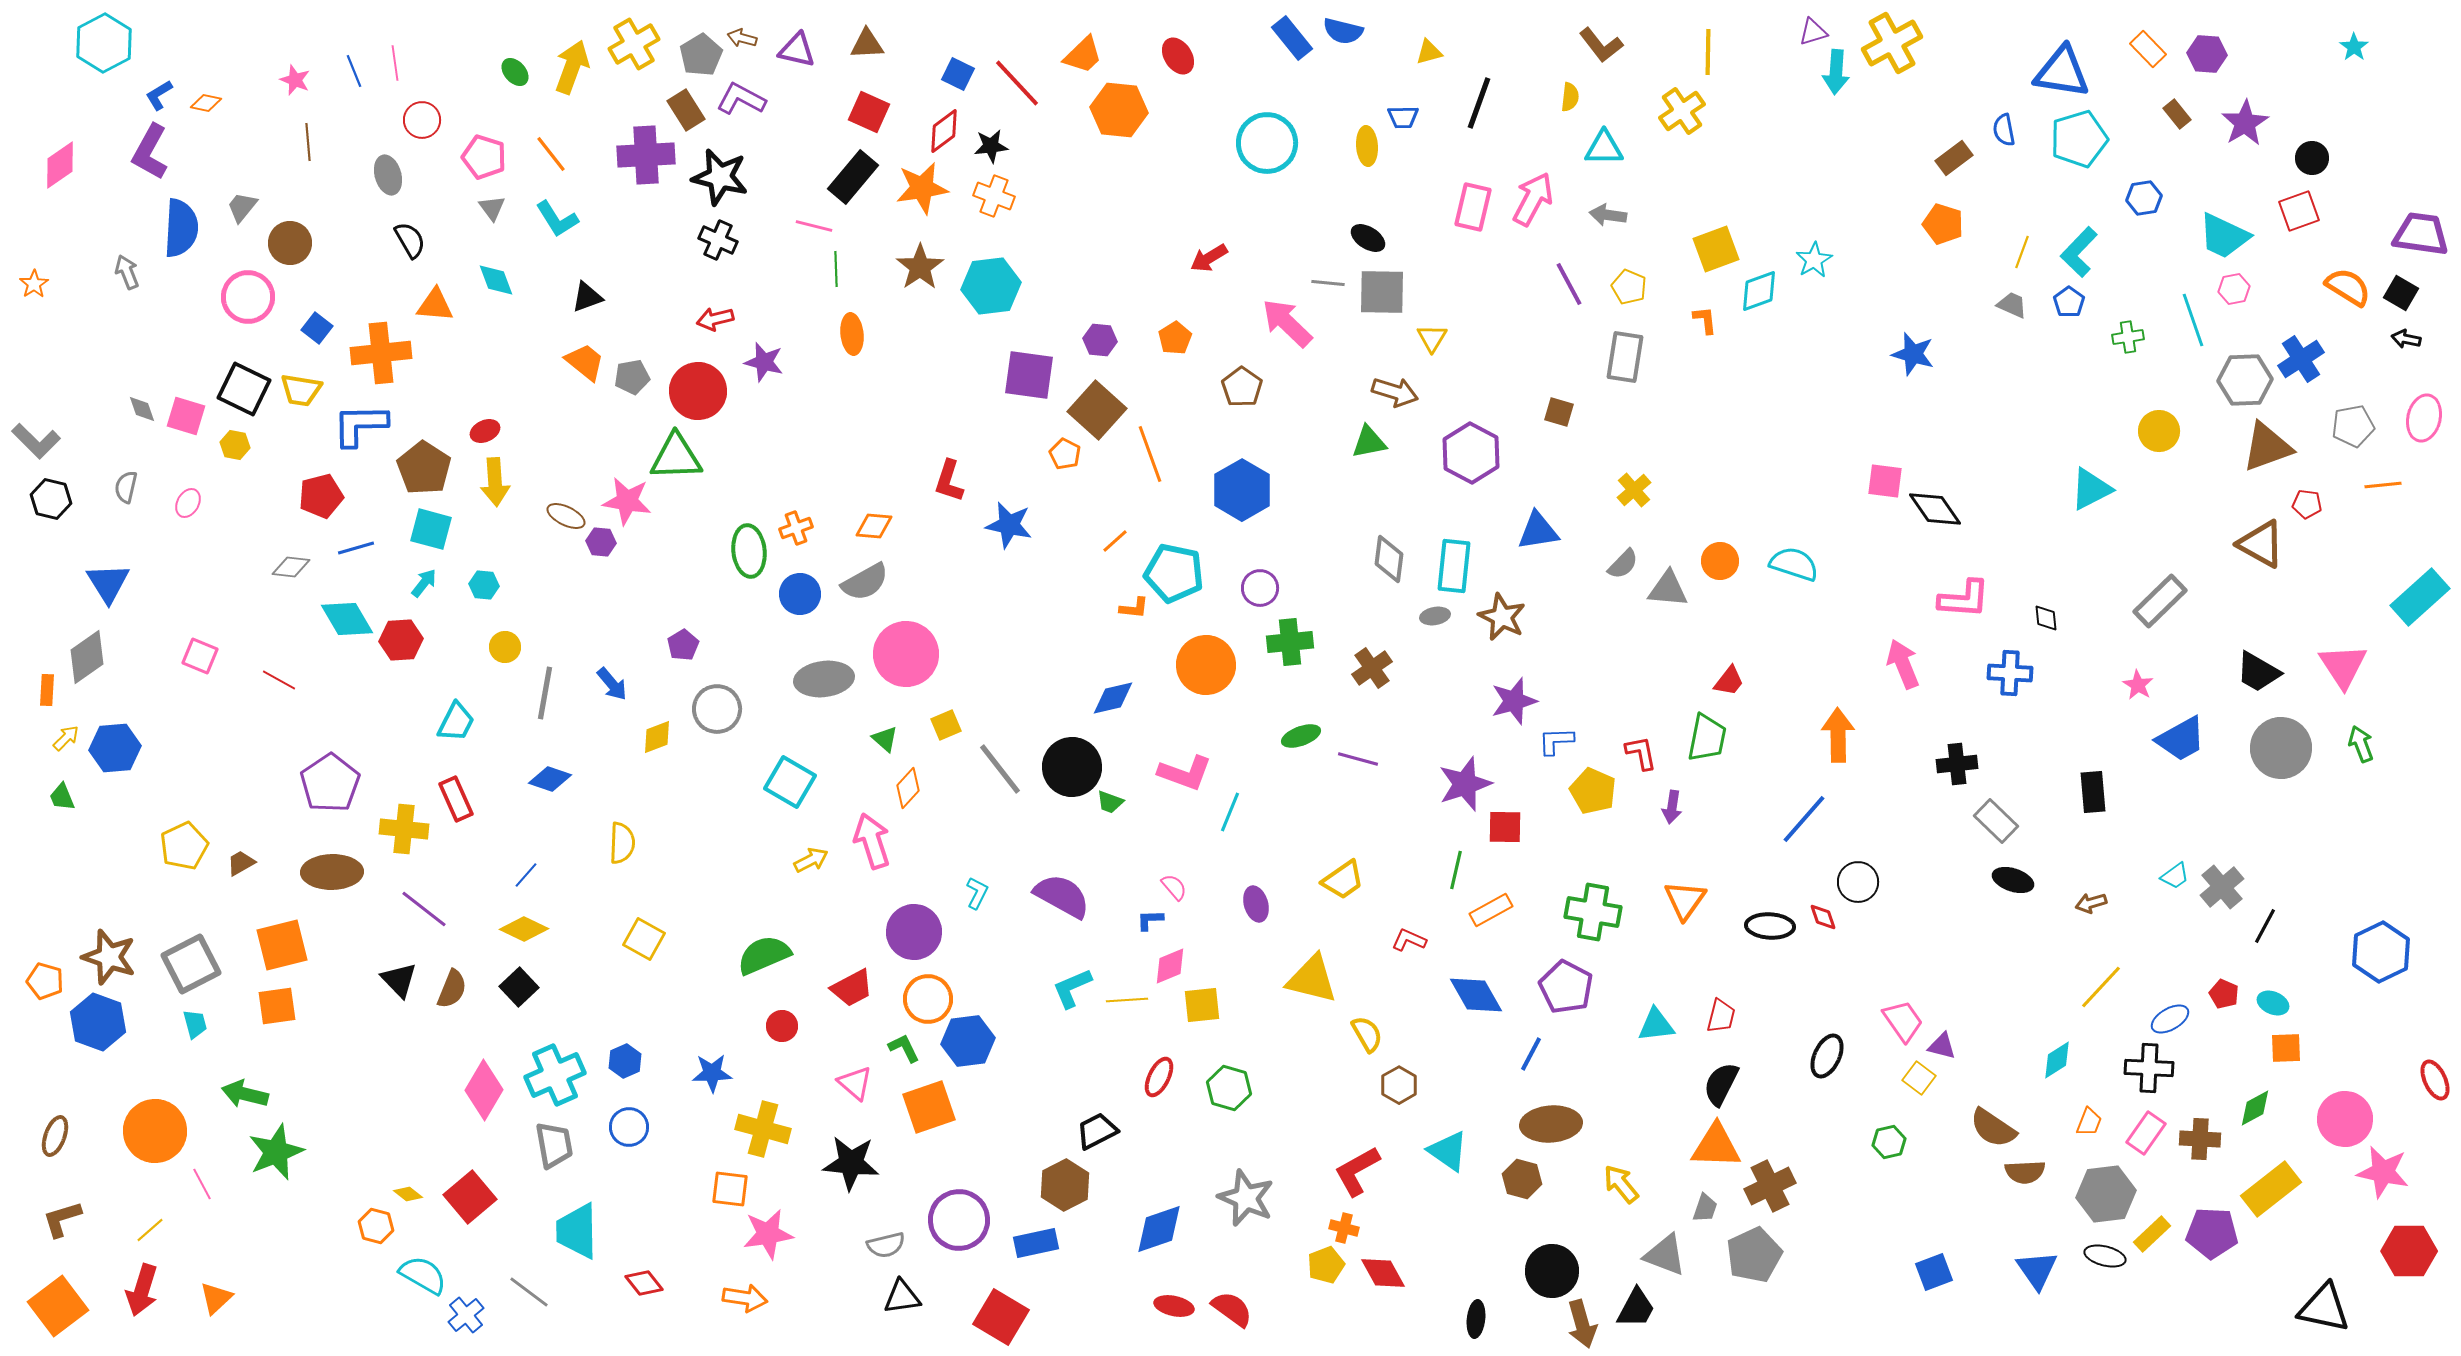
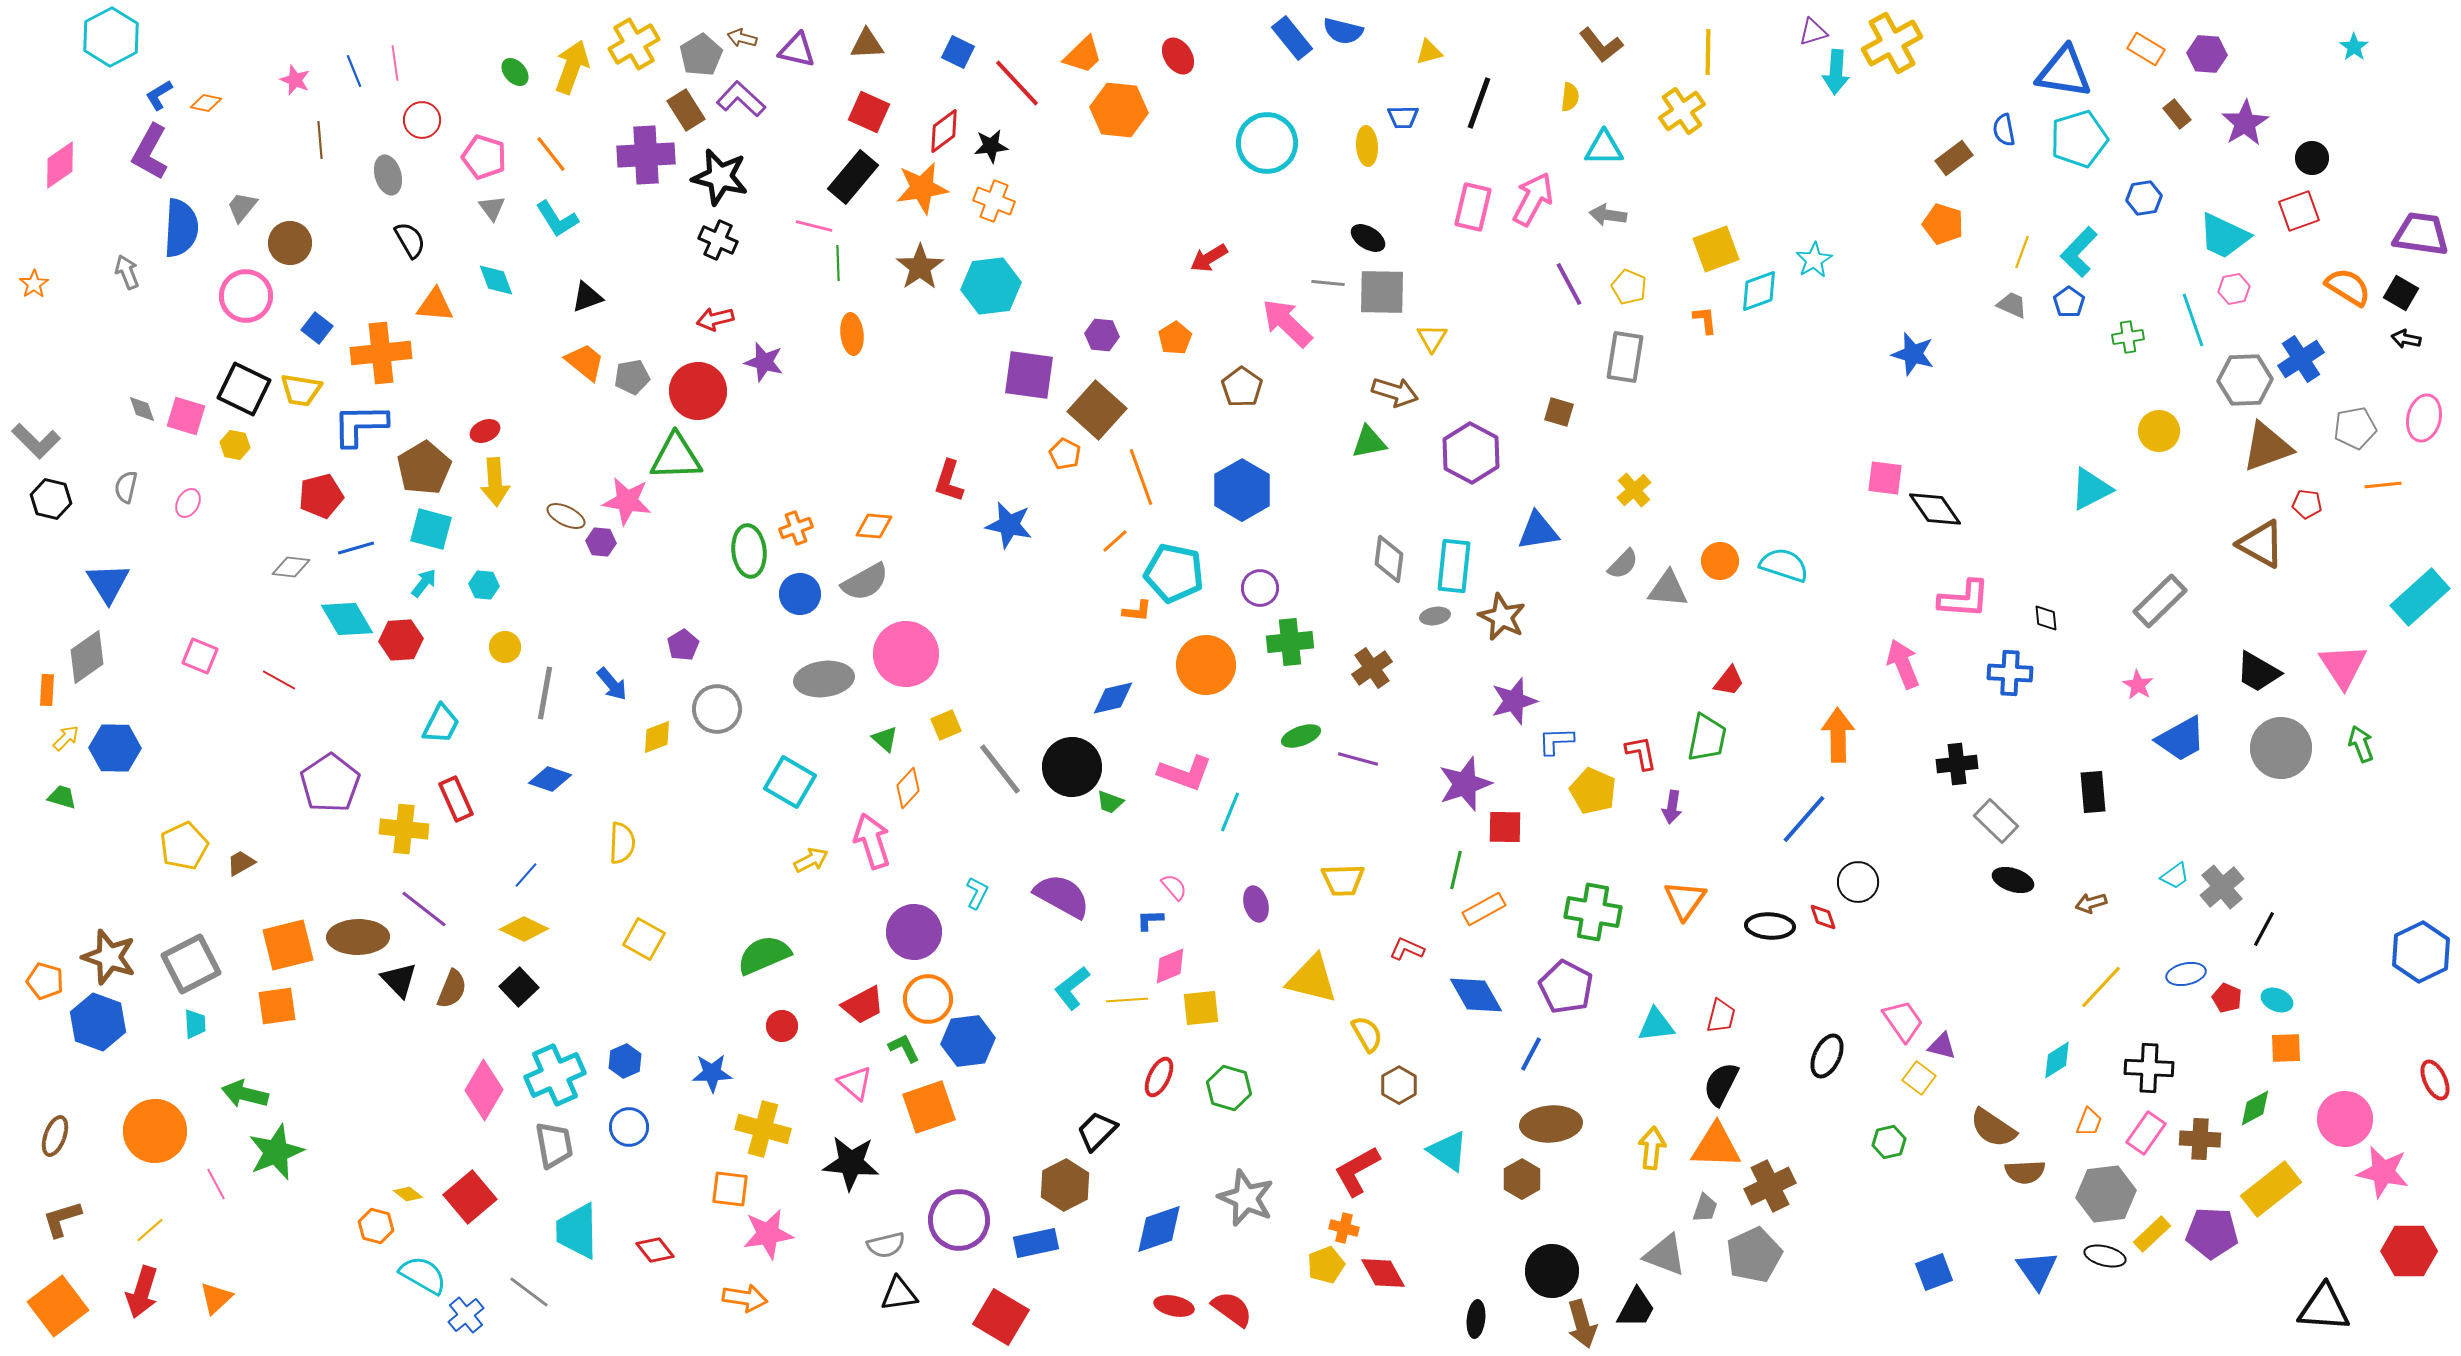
cyan hexagon at (104, 43): moved 7 px right, 6 px up
orange rectangle at (2148, 49): moved 2 px left; rotated 15 degrees counterclockwise
blue triangle at (2062, 72): moved 2 px right
blue square at (958, 74): moved 22 px up
purple L-shape at (741, 99): rotated 15 degrees clockwise
brown line at (308, 142): moved 12 px right, 2 px up
orange cross at (994, 196): moved 5 px down
green line at (836, 269): moved 2 px right, 6 px up
pink circle at (248, 297): moved 2 px left, 1 px up
purple hexagon at (1100, 340): moved 2 px right, 5 px up
gray pentagon at (2353, 426): moved 2 px right, 2 px down
orange line at (1150, 454): moved 9 px left, 23 px down
brown pentagon at (424, 468): rotated 8 degrees clockwise
pink square at (1885, 481): moved 3 px up
cyan semicircle at (1794, 564): moved 10 px left, 1 px down
orange L-shape at (1134, 608): moved 3 px right, 3 px down
cyan trapezoid at (456, 722): moved 15 px left, 2 px down
blue hexagon at (115, 748): rotated 6 degrees clockwise
green trapezoid at (62, 797): rotated 128 degrees clockwise
brown ellipse at (332, 872): moved 26 px right, 65 px down
yellow trapezoid at (1343, 880): rotated 33 degrees clockwise
orange rectangle at (1491, 910): moved 7 px left, 1 px up
black line at (2265, 926): moved 1 px left, 3 px down
red L-shape at (1409, 940): moved 2 px left, 9 px down
orange square at (282, 945): moved 6 px right
blue hexagon at (2381, 952): moved 40 px right
red trapezoid at (852, 988): moved 11 px right, 17 px down
cyan L-shape at (1072, 988): rotated 15 degrees counterclockwise
red pentagon at (2224, 994): moved 3 px right, 4 px down
cyan ellipse at (2273, 1003): moved 4 px right, 3 px up
yellow square at (1202, 1005): moved 1 px left, 3 px down
blue ellipse at (2170, 1019): moved 16 px right, 45 px up; rotated 18 degrees clockwise
cyan trapezoid at (195, 1024): rotated 12 degrees clockwise
black trapezoid at (1097, 1131): rotated 18 degrees counterclockwise
brown hexagon at (1522, 1179): rotated 15 degrees clockwise
pink line at (202, 1184): moved 14 px right
yellow arrow at (1621, 1184): moved 31 px right, 36 px up; rotated 45 degrees clockwise
red diamond at (644, 1283): moved 11 px right, 33 px up
red arrow at (142, 1290): moved 2 px down
black triangle at (902, 1297): moved 3 px left, 3 px up
black triangle at (2324, 1308): rotated 8 degrees counterclockwise
